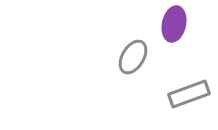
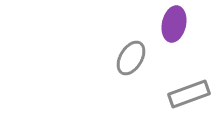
gray ellipse: moved 2 px left, 1 px down
